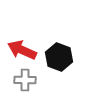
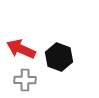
red arrow: moved 1 px left, 1 px up
